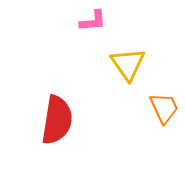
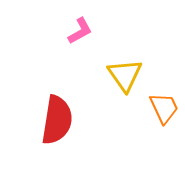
pink L-shape: moved 13 px left, 10 px down; rotated 24 degrees counterclockwise
yellow triangle: moved 3 px left, 11 px down
